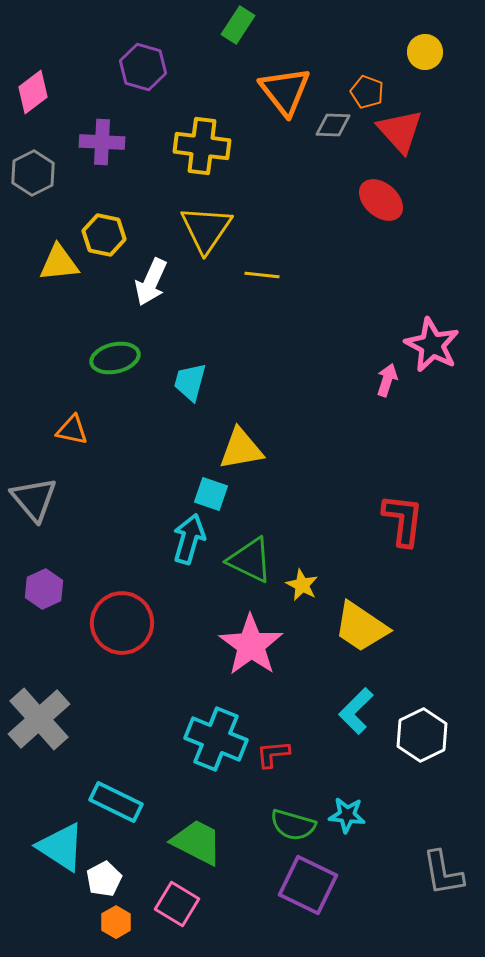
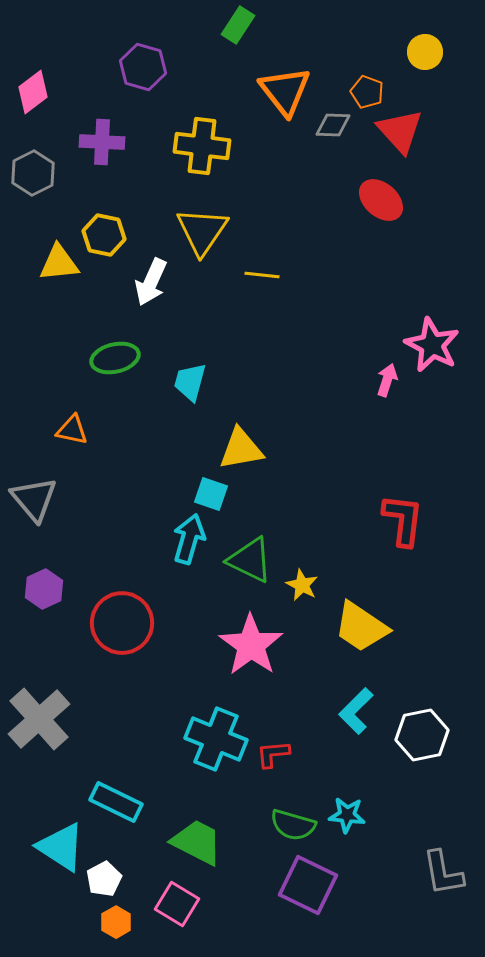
yellow triangle at (206, 229): moved 4 px left, 2 px down
white hexagon at (422, 735): rotated 15 degrees clockwise
